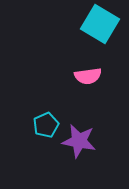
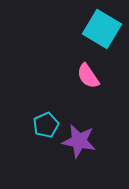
cyan square: moved 2 px right, 5 px down
pink semicircle: rotated 64 degrees clockwise
